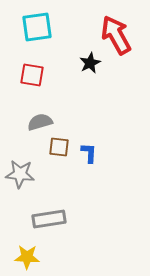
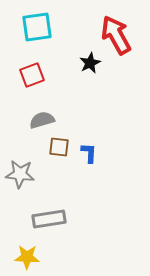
red square: rotated 30 degrees counterclockwise
gray semicircle: moved 2 px right, 2 px up
